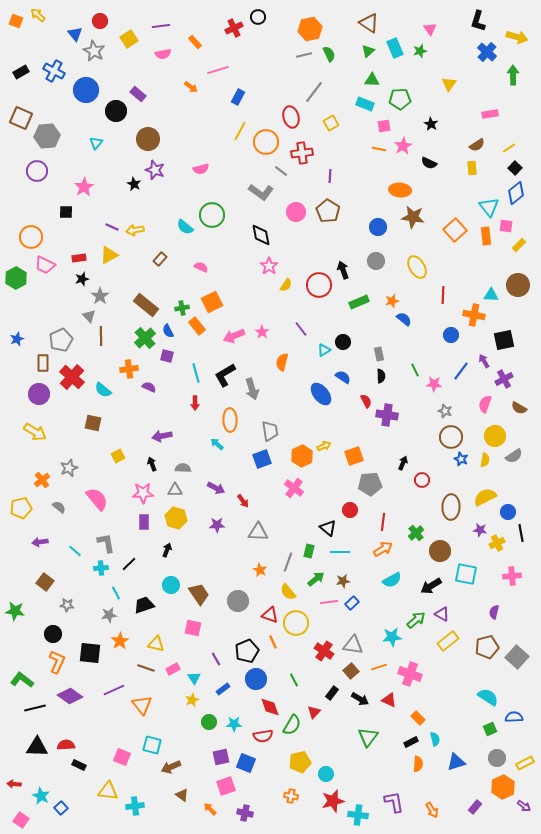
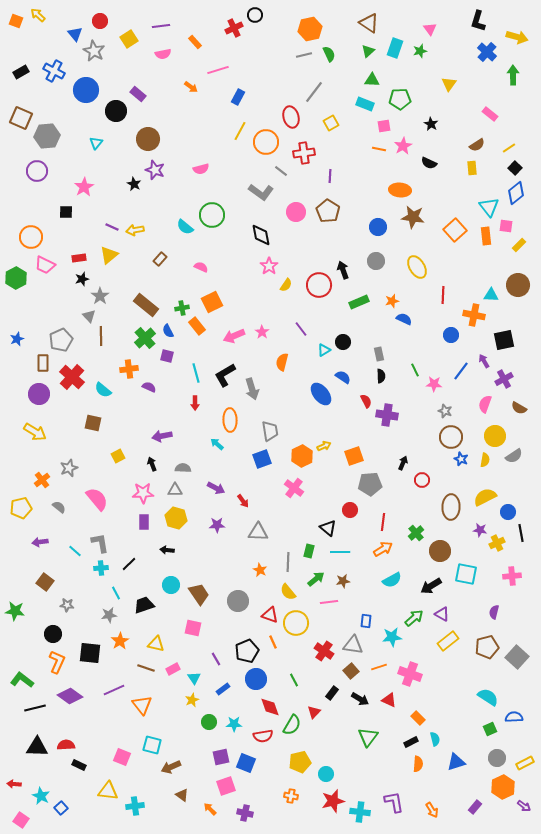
black circle at (258, 17): moved 3 px left, 2 px up
cyan rectangle at (395, 48): rotated 42 degrees clockwise
pink rectangle at (490, 114): rotated 49 degrees clockwise
red cross at (302, 153): moved 2 px right
yellow triangle at (109, 255): rotated 12 degrees counterclockwise
blue semicircle at (404, 319): rotated 14 degrees counterclockwise
gray L-shape at (106, 543): moved 6 px left
black arrow at (167, 550): rotated 104 degrees counterclockwise
gray line at (288, 562): rotated 18 degrees counterclockwise
blue rectangle at (352, 603): moved 14 px right, 18 px down; rotated 40 degrees counterclockwise
green arrow at (416, 620): moved 2 px left, 2 px up
cyan cross at (358, 815): moved 2 px right, 3 px up
